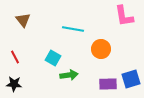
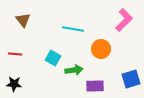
pink L-shape: moved 4 px down; rotated 125 degrees counterclockwise
red line: moved 3 px up; rotated 56 degrees counterclockwise
green arrow: moved 5 px right, 5 px up
purple rectangle: moved 13 px left, 2 px down
